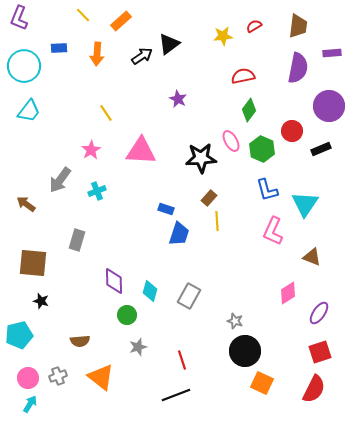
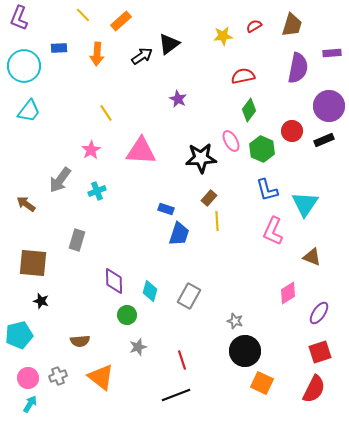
brown trapezoid at (298, 26): moved 6 px left, 1 px up; rotated 10 degrees clockwise
black rectangle at (321, 149): moved 3 px right, 9 px up
